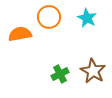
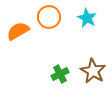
orange semicircle: moved 2 px left, 3 px up; rotated 20 degrees counterclockwise
